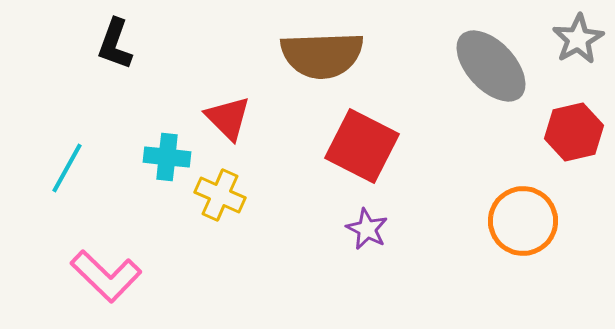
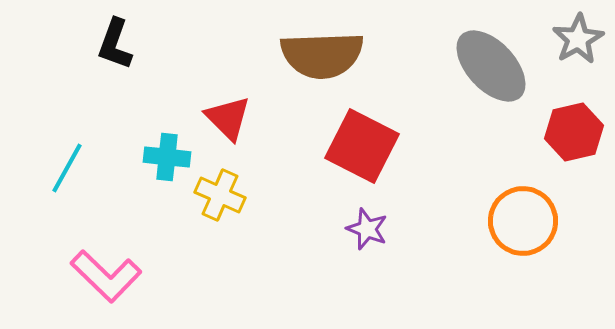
purple star: rotated 6 degrees counterclockwise
